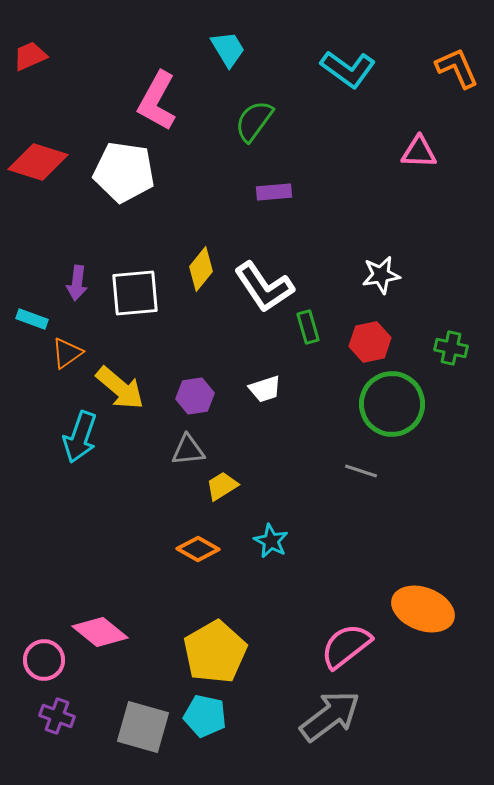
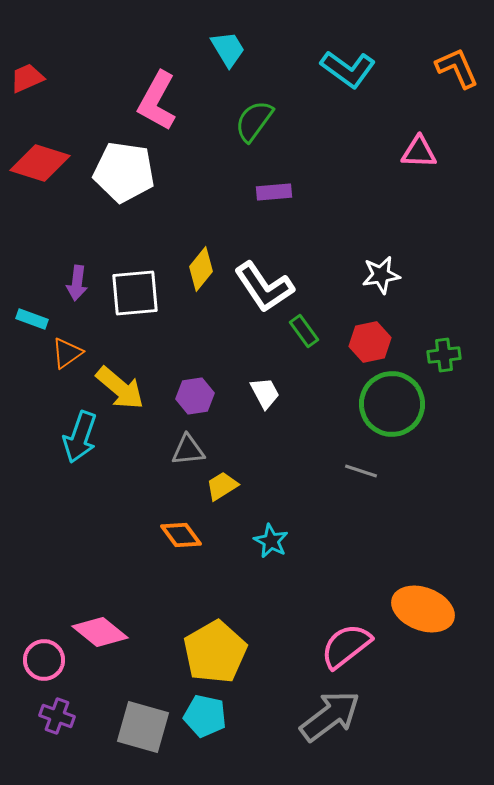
red trapezoid: moved 3 px left, 22 px down
red diamond: moved 2 px right, 1 px down
green rectangle: moved 4 px left, 4 px down; rotated 20 degrees counterclockwise
green cross: moved 7 px left, 7 px down; rotated 20 degrees counterclockwise
white trapezoid: moved 4 px down; rotated 100 degrees counterclockwise
orange diamond: moved 17 px left, 14 px up; rotated 24 degrees clockwise
